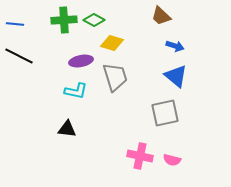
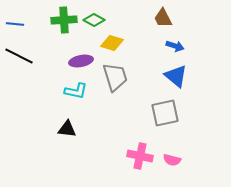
brown trapezoid: moved 2 px right, 2 px down; rotated 20 degrees clockwise
